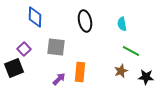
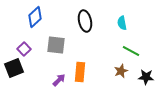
blue diamond: rotated 45 degrees clockwise
cyan semicircle: moved 1 px up
gray square: moved 2 px up
purple arrow: moved 1 px down
